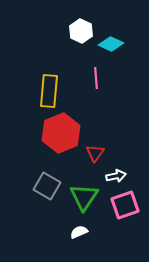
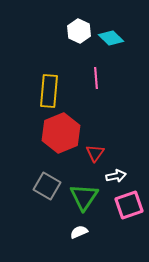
white hexagon: moved 2 px left
cyan diamond: moved 6 px up; rotated 20 degrees clockwise
pink square: moved 4 px right
